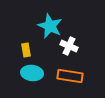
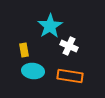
cyan star: rotated 15 degrees clockwise
yellow rectangle: moved 2 px left
cyan ellipse: moved 1 px right, 2 px up
